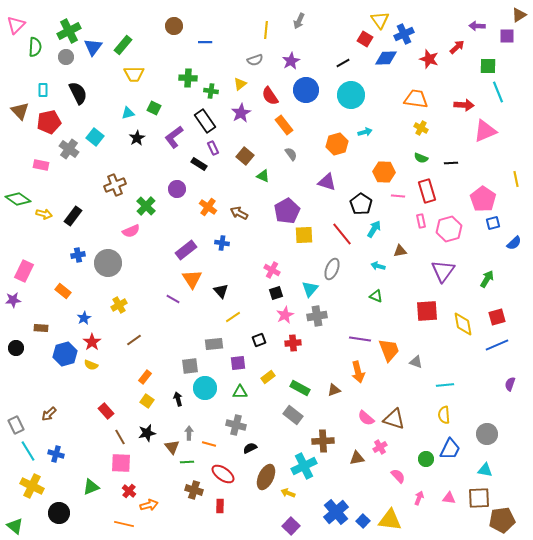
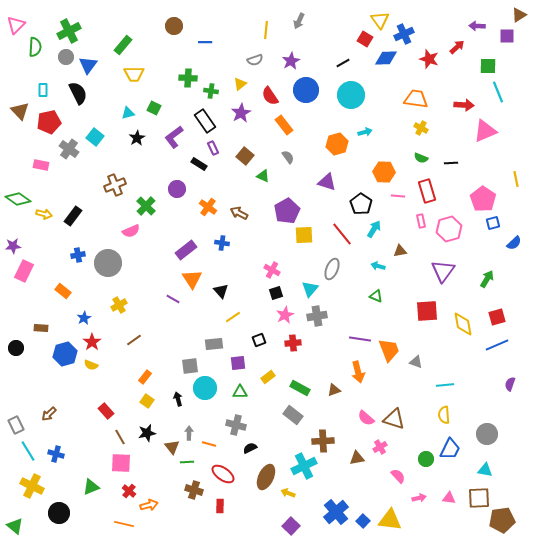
blue triangle at (93, 47): moved 5 px left, 18 px down
gray semicircle at (291, 154): moved 3 px left, 3 px down
purple star at (13, 300): moved 54 px up
pink arrow at (419, 498): rotated 56 degrees clockwise
